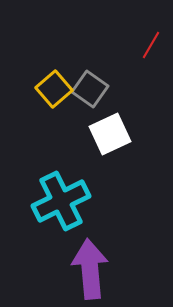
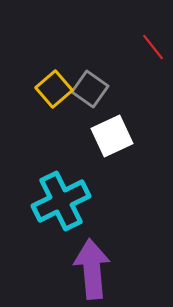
red line: moved 2 px right, 2 px down; rotated 68 degrees counterclockwise
white square: moved 2 px right, 2 px down
purple arrow: moved 2 px right
